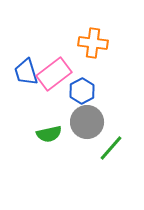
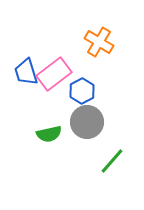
orange cross: moved 6 px right, 1 px up; rotated 24 degrees clockwise
green line: moved 1 px right, 13 px down
